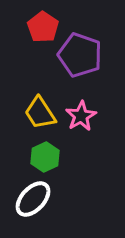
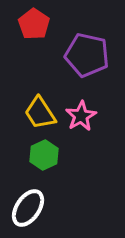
red pentagon: moved 9 px left, 3 px up
purple pentagon: moved 7 px right; rotated 6 degrees counterclockwise
green hexagon: moved 1 px left, 2 px up
white ellipse: moved 5 px left, 9 px down; rotated 9 degrees counterclockwise
